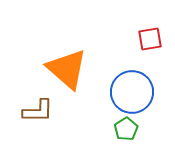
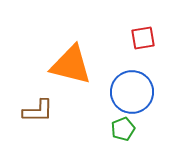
red square: moved 7 px left, 1 px up
orange triangle: moved 4 px right, 4 px up; rotated 27 degrees counterclockwise
green pentagon: moved 3 px left; rotated 10 degrees clockwise
